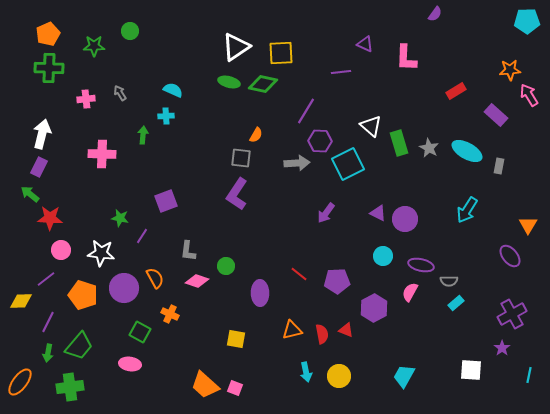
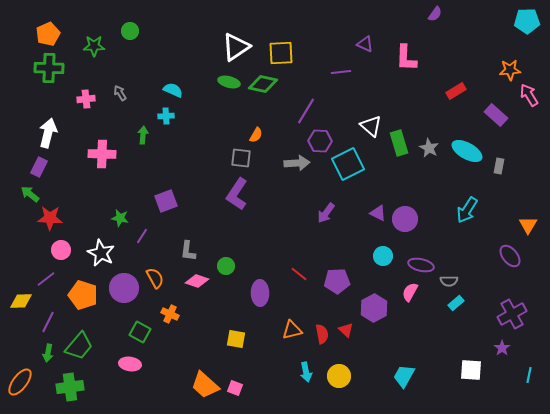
white arrow at (42, 134): moved 6 px right, 1 px up
white star at (101, 253): rotated 20 degrees clockwise
red triangle at (346, 330): rotated 21 degrees clockwise
